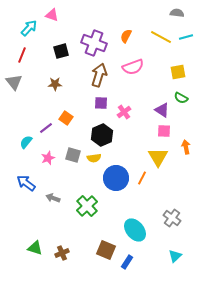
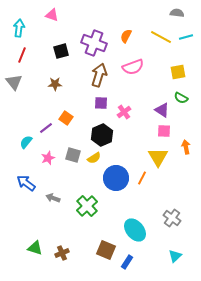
cyan arrow: moved 10 px left; rotated 36 degrees counterclockwise
yellow semicircle: rotated 24 degrees counterclockwise
